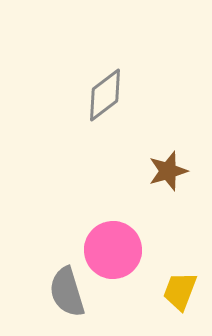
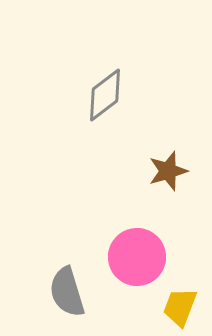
pink circle: moved 24 px right, 7 px down
yellow trapezoid: moved 16 px down
